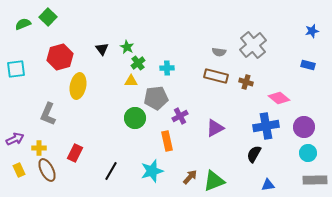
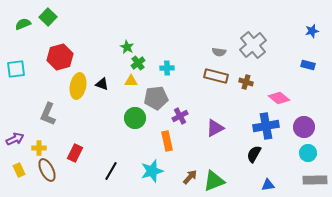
black triangle: moved 35 px down; rotated 32 degrees counterclockwise
